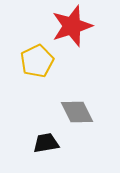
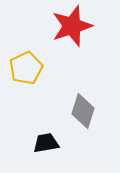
yellow pentagon: moved 11 px left, 7 px down
gray diamond: moved 6 px right, 1 px up; rotated 44 degrees clockwise
